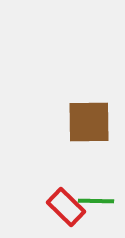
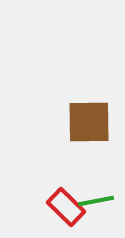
green line: rotated 12 degrees counterclockwise
